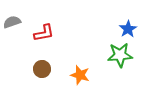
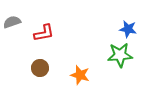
blue star: rotated 30 degrees counterclockwise
brown circle: moved 2 px left, 1 px up
